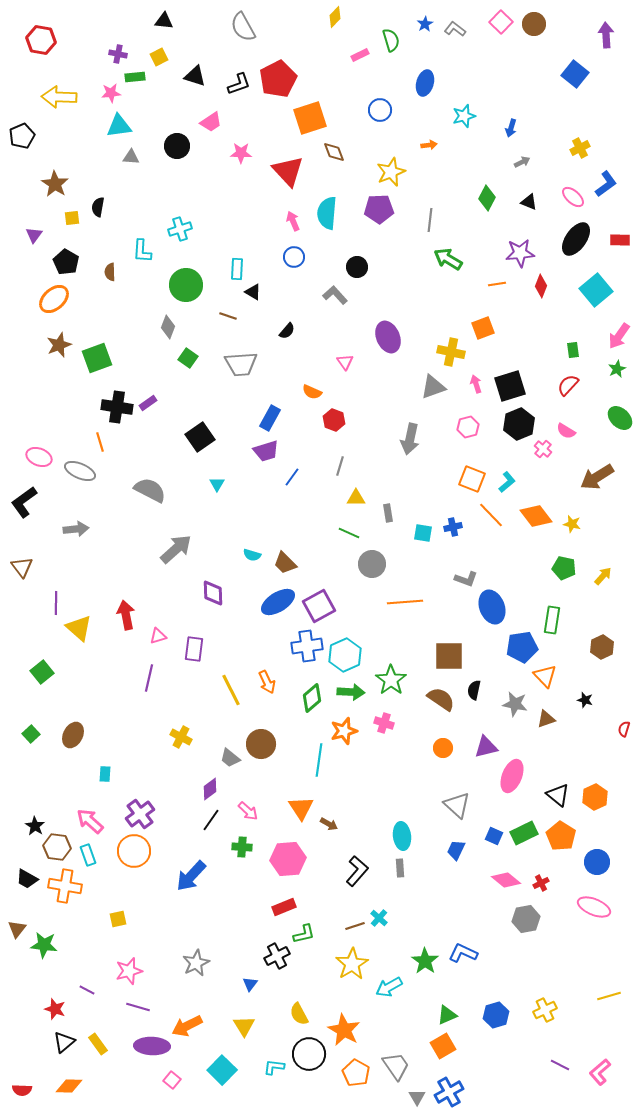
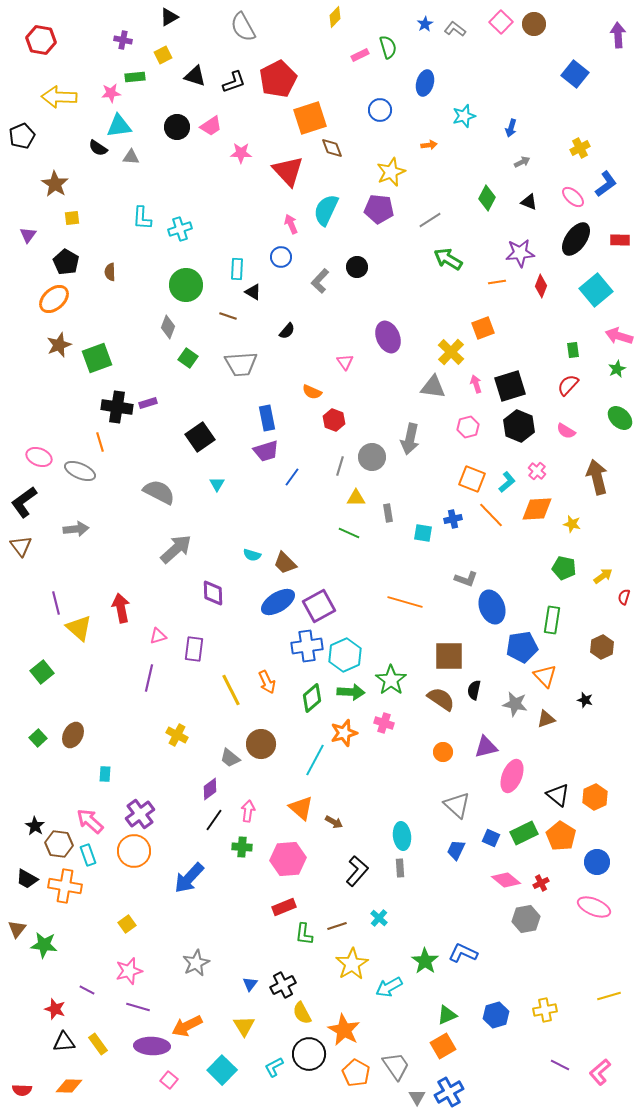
black triangle at (164, 21): moved 5 px right, 4 px up; rotated 36 degrees counterclockwise
purple arrow at (606, 35): moved 12 px right
green semicircle at (391, 40): moved 3 px left, 7 px down
purple cross at (118, 54): moved 5 px right, 14 px up
yellow square at (159, 57): moved 4 px right, 2 px up
black L-shape at (239, 84): moved 5 px left, 2 px up
pink trapezoid at (211, 122): moved 4 px down
black circle at (177, 146): moved 19 px up
brown diamond at (334, 152): moved 2 px left, 4 px up
black semicircle at (98, 207): moved 59 px up; rotated 66 degrees counterclockwise
purple pentagon at (379, 209): rotated 8 degrees clockwise
cyan semicircle at (327, 213): moved 1 px left, 3 px up; rotated 20 degrees clockwise
gray line at (430, 220): rotated 50 degrees clockwise
pink arrow at (293, 221): moved 2 px left, 3 px down
purple triangle at (34, 235): moved 6 px left
cyan L-shape at (142, 251): moved 33 px up
blue circle at (294, 257): moved 13 px left
orange line at (497, 284): moved 2 px up
gray L-shape at (335, 295): moved 15 px left, 14 px up; rotated 95 degrees counterclockwise
pink arrow at (619, 336): rotated 72 degrees clockwise
yellow cross at (451, 352): rotated 32 degrees clockwise
gray triangle at (433, 387): rotated 28 degrees clockwise
purple rectangle at (148, 403): rotated 18 degrees clockwise
blue rectangle at (270, 418): moved 3 px left; rotated 40 degrees counterclockwise
black hexagon at (519, 424): moved 2 px down; rotated 16 degrees counterclockwise
pink cross at (543, 449): moved 6 px left, 22 px down
brown arrow at (597, 477): rotated 108 degrees clockwise
gray semicircle at (150, 490): moved 9 px right, 2 px down
orange diamond at (536, 516): moved 1 px right, 7 px up; rotated 56 degrees counterclockwise
blue cross at (453, 527): moved 8 px up
gray circle at (372, 564): moved 107 px up
brown triangle at (22, 567): moved 1 px left, 21 px up
yellow arrow at (603, 576): rotated 12 degrees clockwise
orange line at (405, 602): rotated 20 degrees clockwise
purple line at (56, 603): rotated 15 degrees counterclockwise
red arrow at (126, 615): moved 5 px left, 7 px up
red semicircle at (624, 729): moved 132 px up
orange star at (344, 731): moved 2 px down
green square at (31, 734): moved 7 px right, 4 px down
yellow cross at (181, 737): moved 4 px left, 2 px up
orange circle at (443, 748): moved 4 px down
cyan line at (319, 760): moved 4 px left; rotated 20 degrees clockwise
orange triangle at (301, 808): rotated 16 degrees counterclockwise
pink arrow at (248, 811): rotated 125 degrees counterclockwise
black line at (211, 820): moved 3 px right
brown arrow at (329, 824): moved 5 px right, 2 px up
blue square at (494, 836): moved 3 px left, 2 px down
brown hexagon at (57, 847): moved 2 px right, 3 px up
blue arrow at (191, 876): moved 2 px left, 2 px down
yellow square at (118, 919): moved 9 px right, 5 px down; rotated 24 degrees counterclockwise
brown line at (355, 926): moved 18 px left
green L-shape at (304, 934): rotated 110 degrees clockwise
black cross at (277, 956): moved 6 px right, 29 px down
yellow cross at (545, 1010): rotated 15 degrees clockwise
yellow semicircle at (299, 1014): moved 3 px right, 1 px up
black triangle at (64, 1042): rotated 35 degrees clockwise
cyan L-shape at (274, 1067): rotated 35 degrees counterclockwise
pink square at (172, 1080): moved 3 px left
